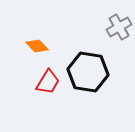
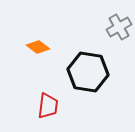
orange diamond: moved 1 px right, 1 px down; rotated 10 degrees counterclockwise
red trapezoid: moved 24 px down; rotated 24 degrees counterclockwise
